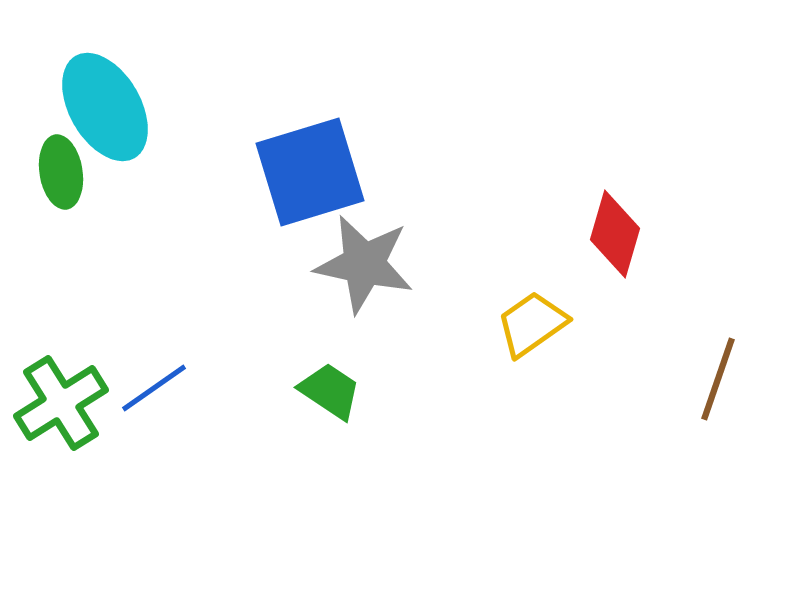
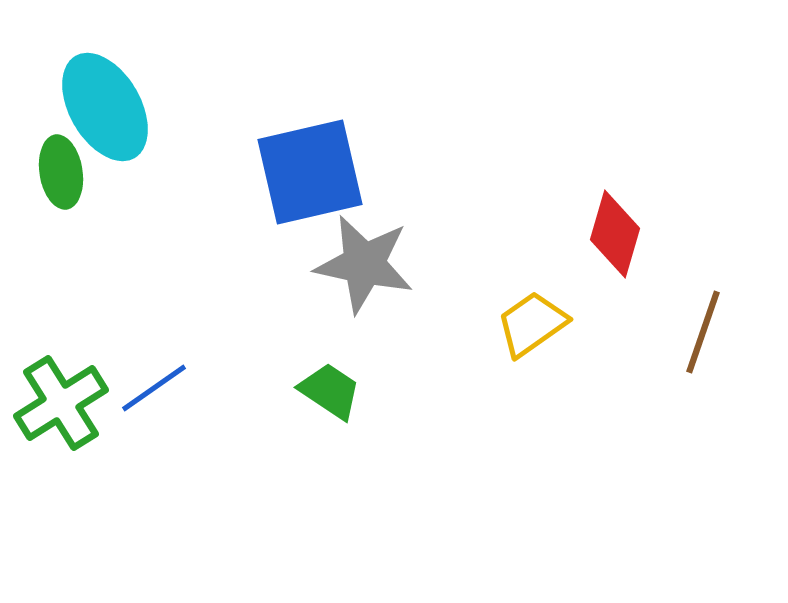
blue square: rotated 4 degrees clockwise
brown line: moved 15 px left, 47 px up
